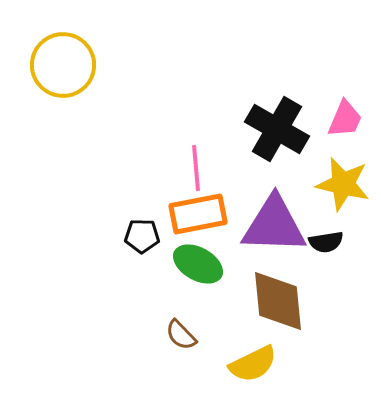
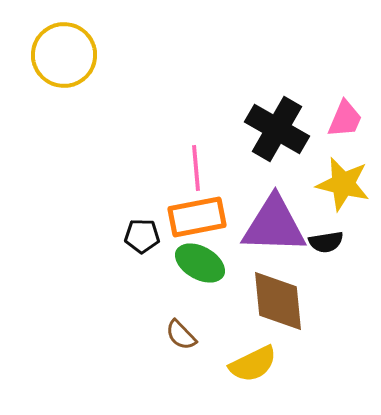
yellow circle: moved 1 px right, 10 px up
orange rectangle: moved 1 px left, 3 px down
green ellipse: moved 2 px right, 1 px up
